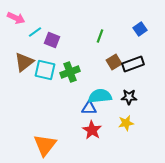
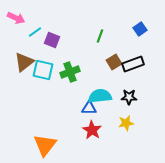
cyan square: moved 2 px left
